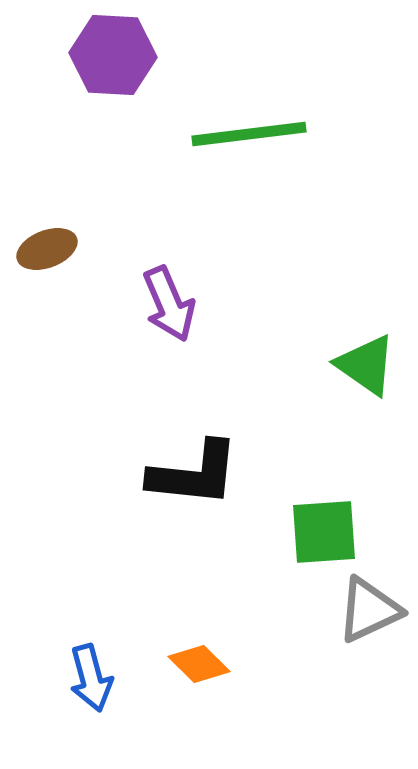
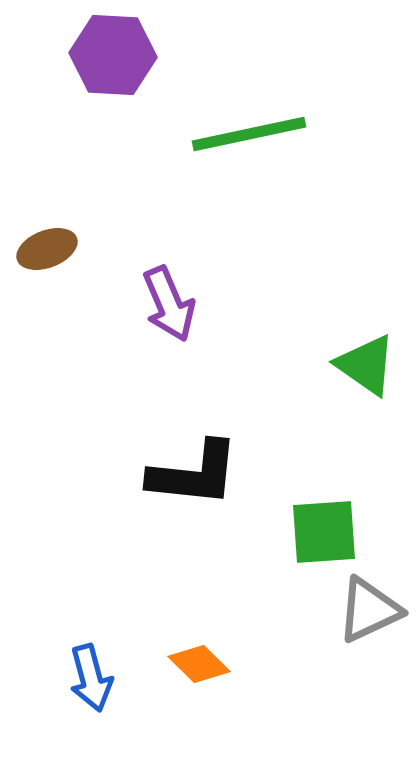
green line: rotated 5 degrees counterclockwise
